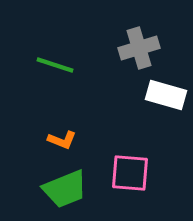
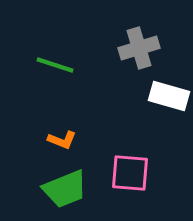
white rectangle: moved 3 px right, 1 px down
